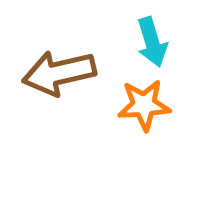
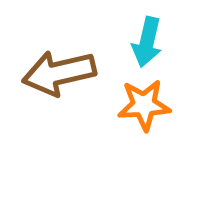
cyan arrow: moved 5 px left; rotated 30 degrees clockwise
